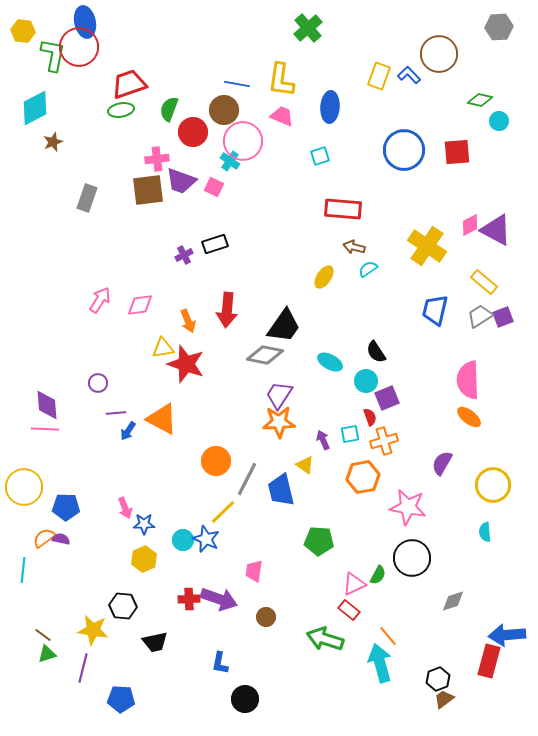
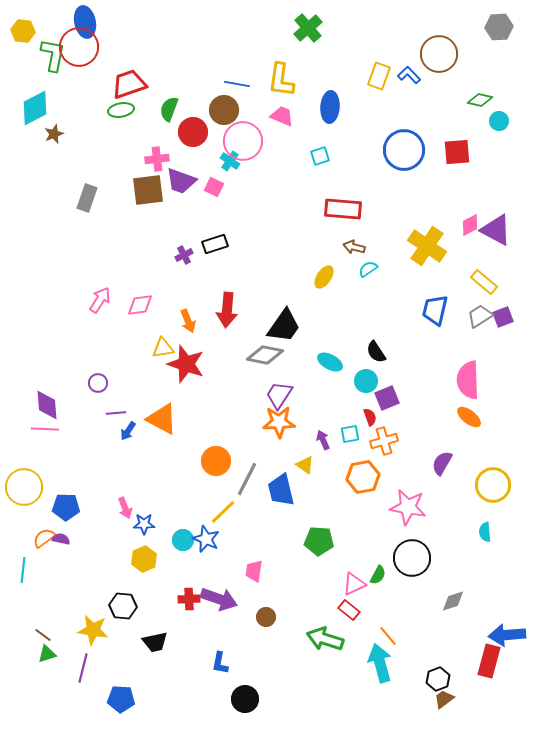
brown star at (53, 142): moved 1 px right, 8 px up
